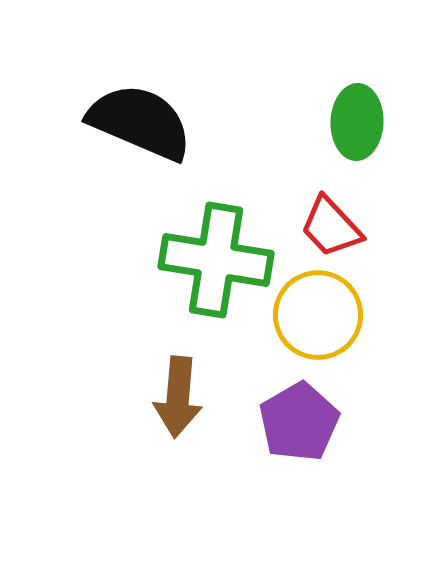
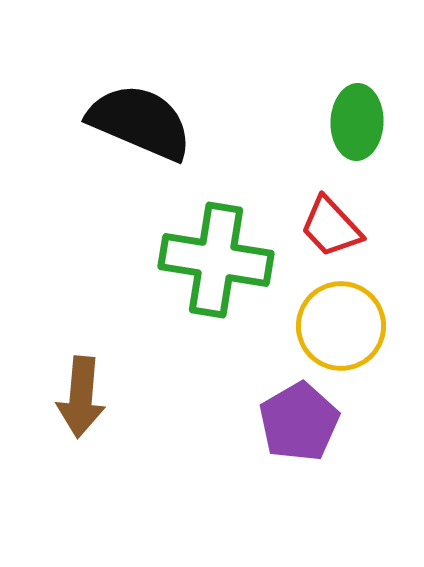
yellow circle: moved 23 px right, 11 px down
brown arrow: moved 97 px left
